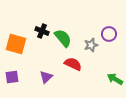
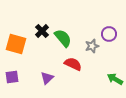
black cross: rotated 24 degrees clockwise
gray star: moved 1 px right, 1 px down
purple triangle: moved 1 px right, 1 px down
